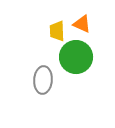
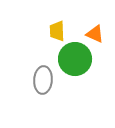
orange triangle: moved 13 px right, 10 px down
green circle: moved 1 px left, 2 px down
